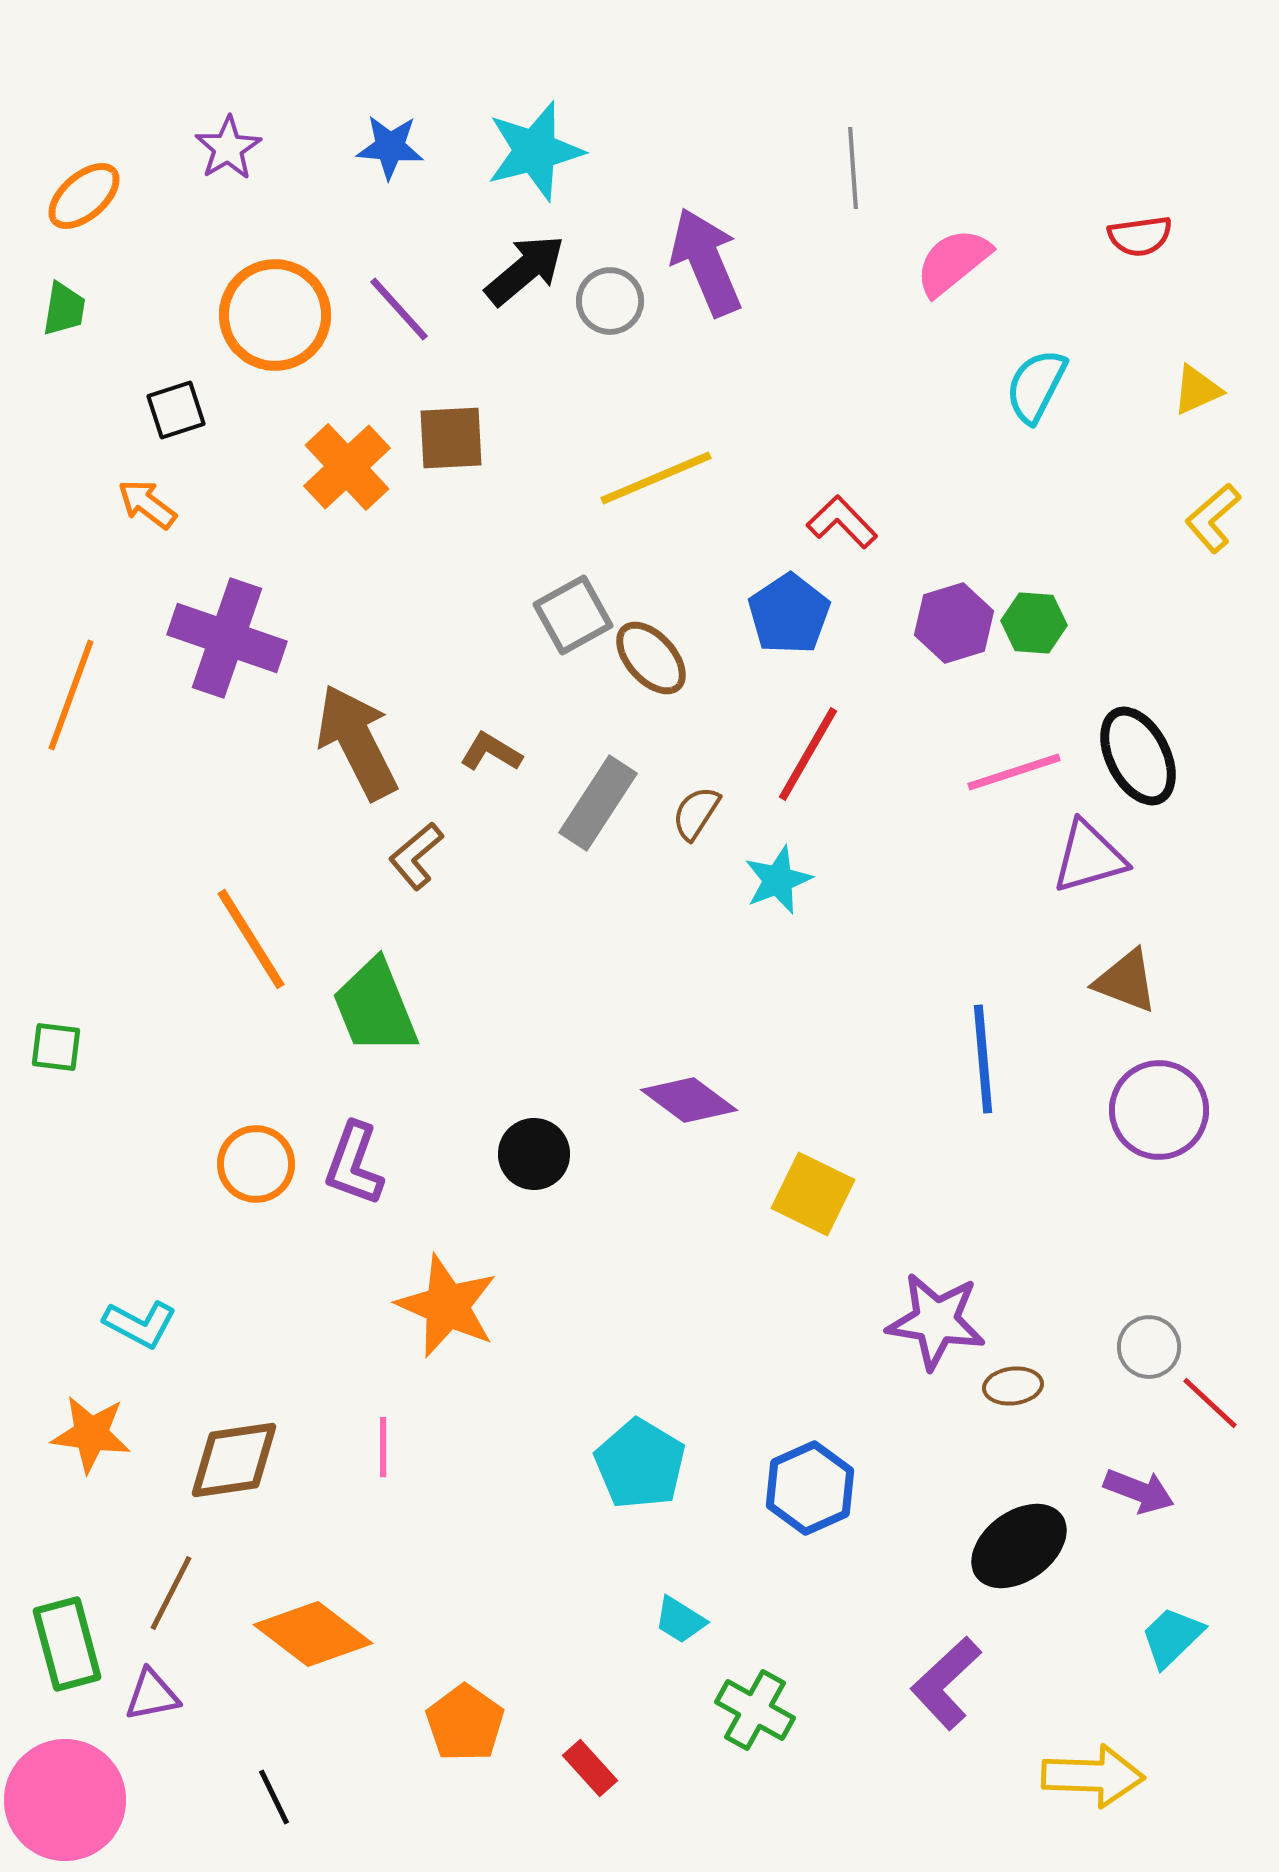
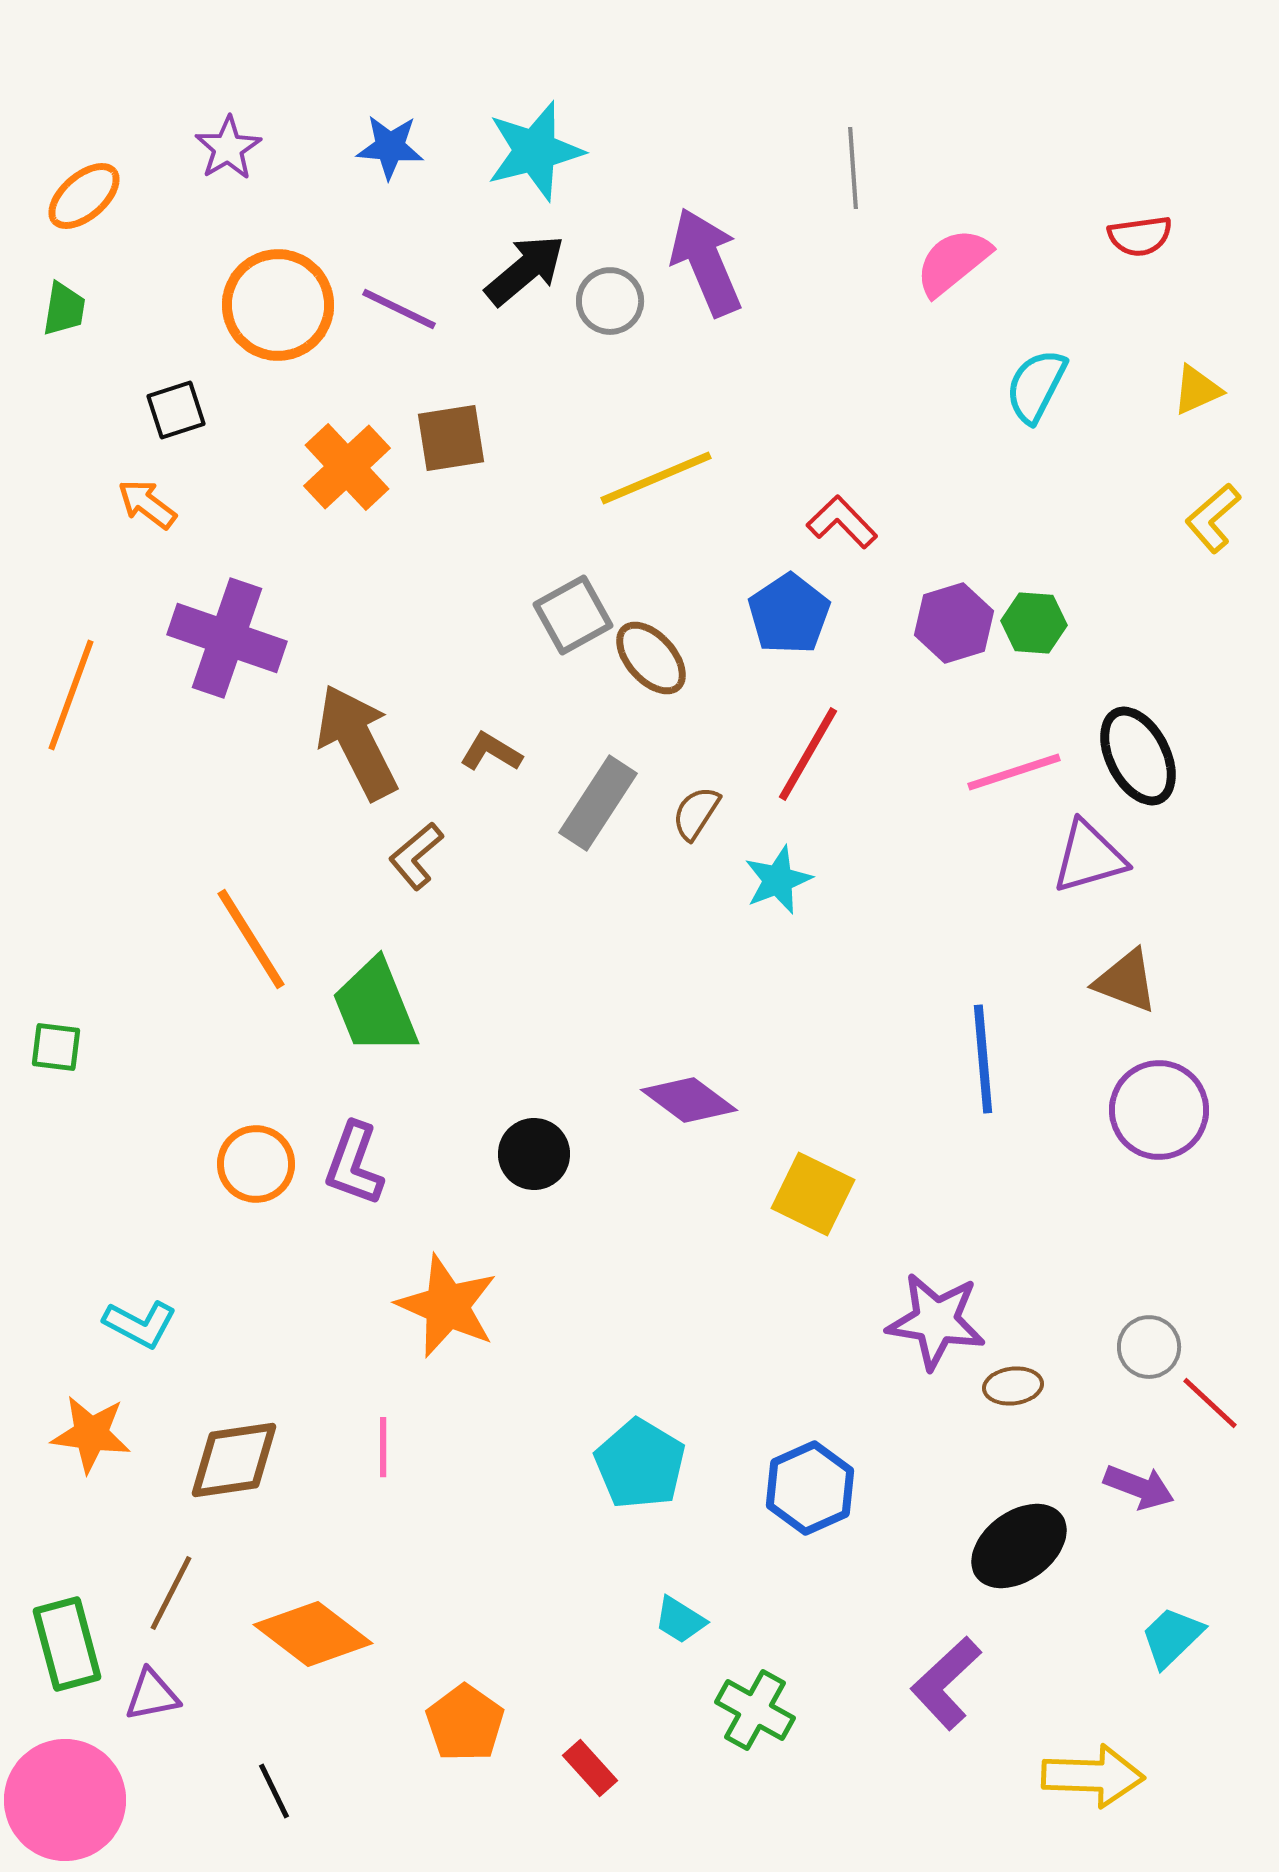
purple line at (399, 309): rotated 22 degrees counterclockwise
orange circle at (275, 315): moved 3 px right, 10 px up
brown square at (451, 438): rotated 6 degrees counterclockwise
purple arrow at (1139, 1491): moved 4 px up
black line at (274, 1797): moved 6 px up
